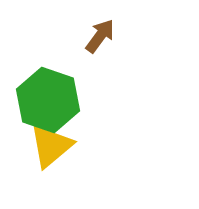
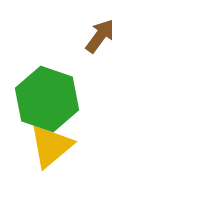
green hexagon: moved 1 px left, 1 px up
